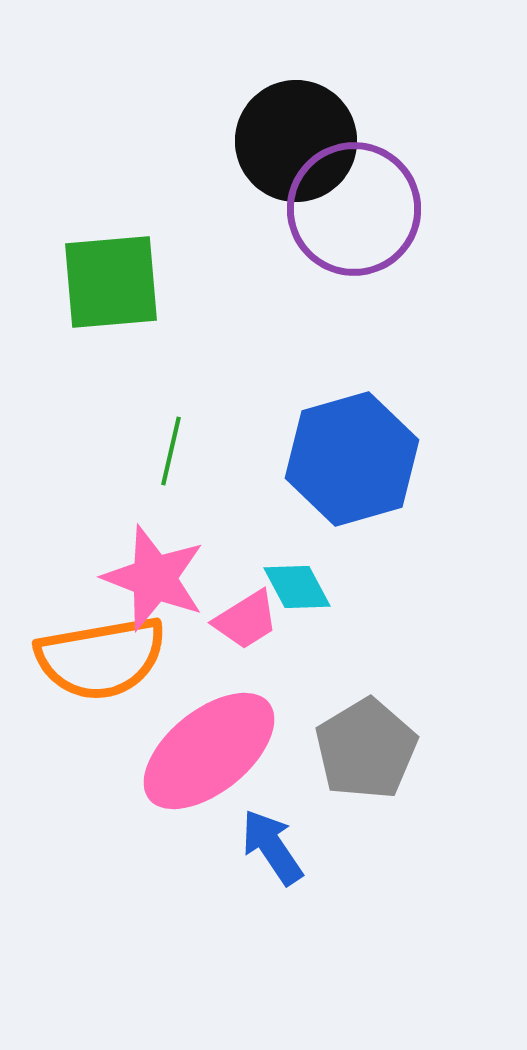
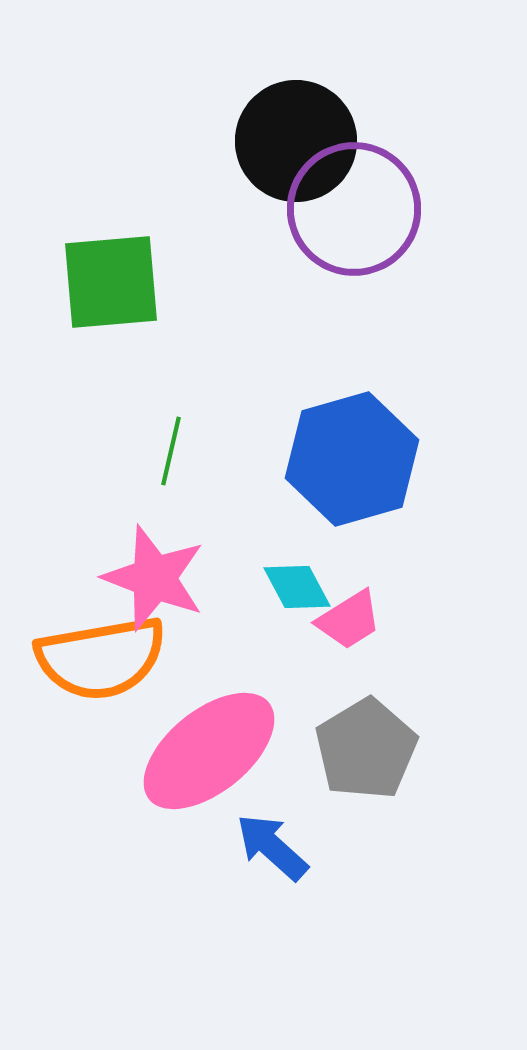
pink trapezoid: moved 103 px right
blue arrow: rotated 14 degrees counterclockwise
